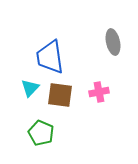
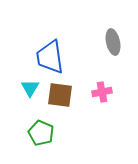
cyan triangle: rotated 12 degrees counterclockwise
pink cross: moved 3 px right
